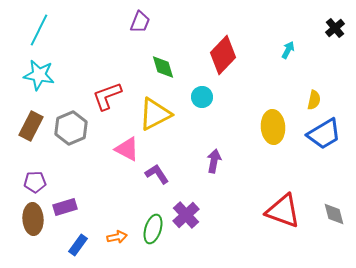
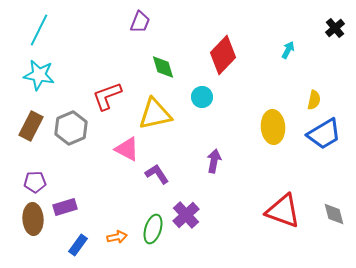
yellow triangle: rotated 15 degrees clockwise
